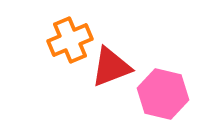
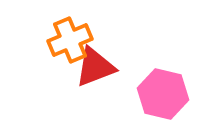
red triangle: moved 16 px left
